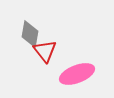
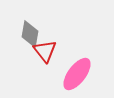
pink ellipse: rotated 32 degrees counterclockwise
